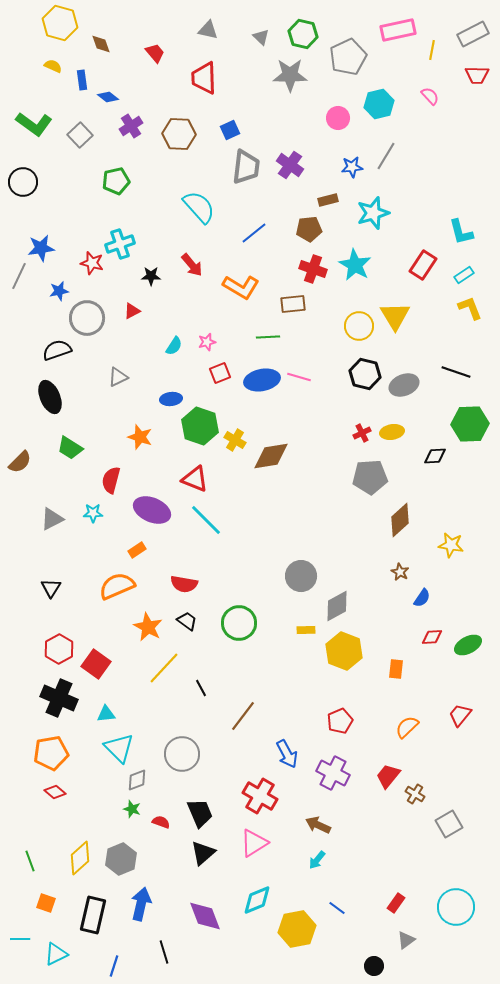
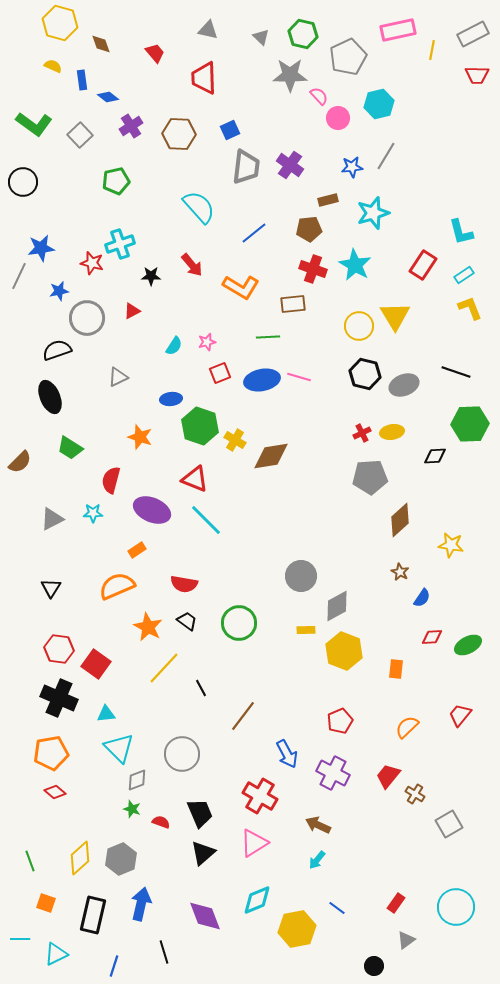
pink semicircle at (430, 96): moved 111 px left
red hexagon at (59, 649): rotated 24 degrees counterclockwise
